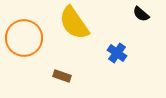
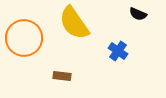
black semicircle: moved 3 px left; rotated 18 degrees counterclockwise
blue cross: moved 1 px right, 2 px up
brown rectangle: rotated 12 degrees counterclockwise
